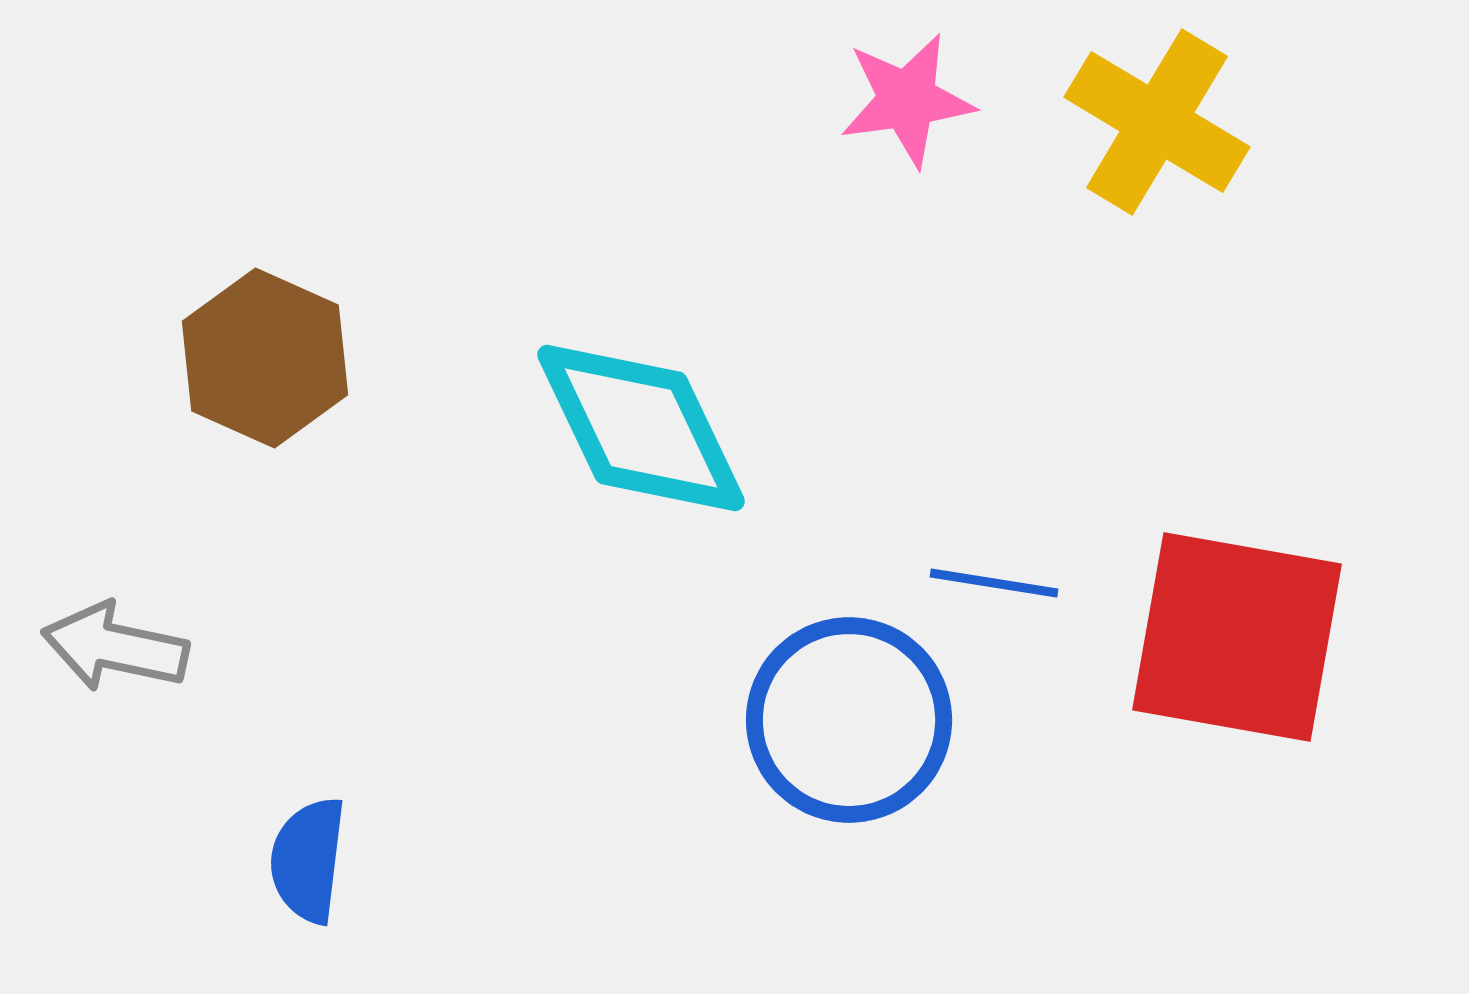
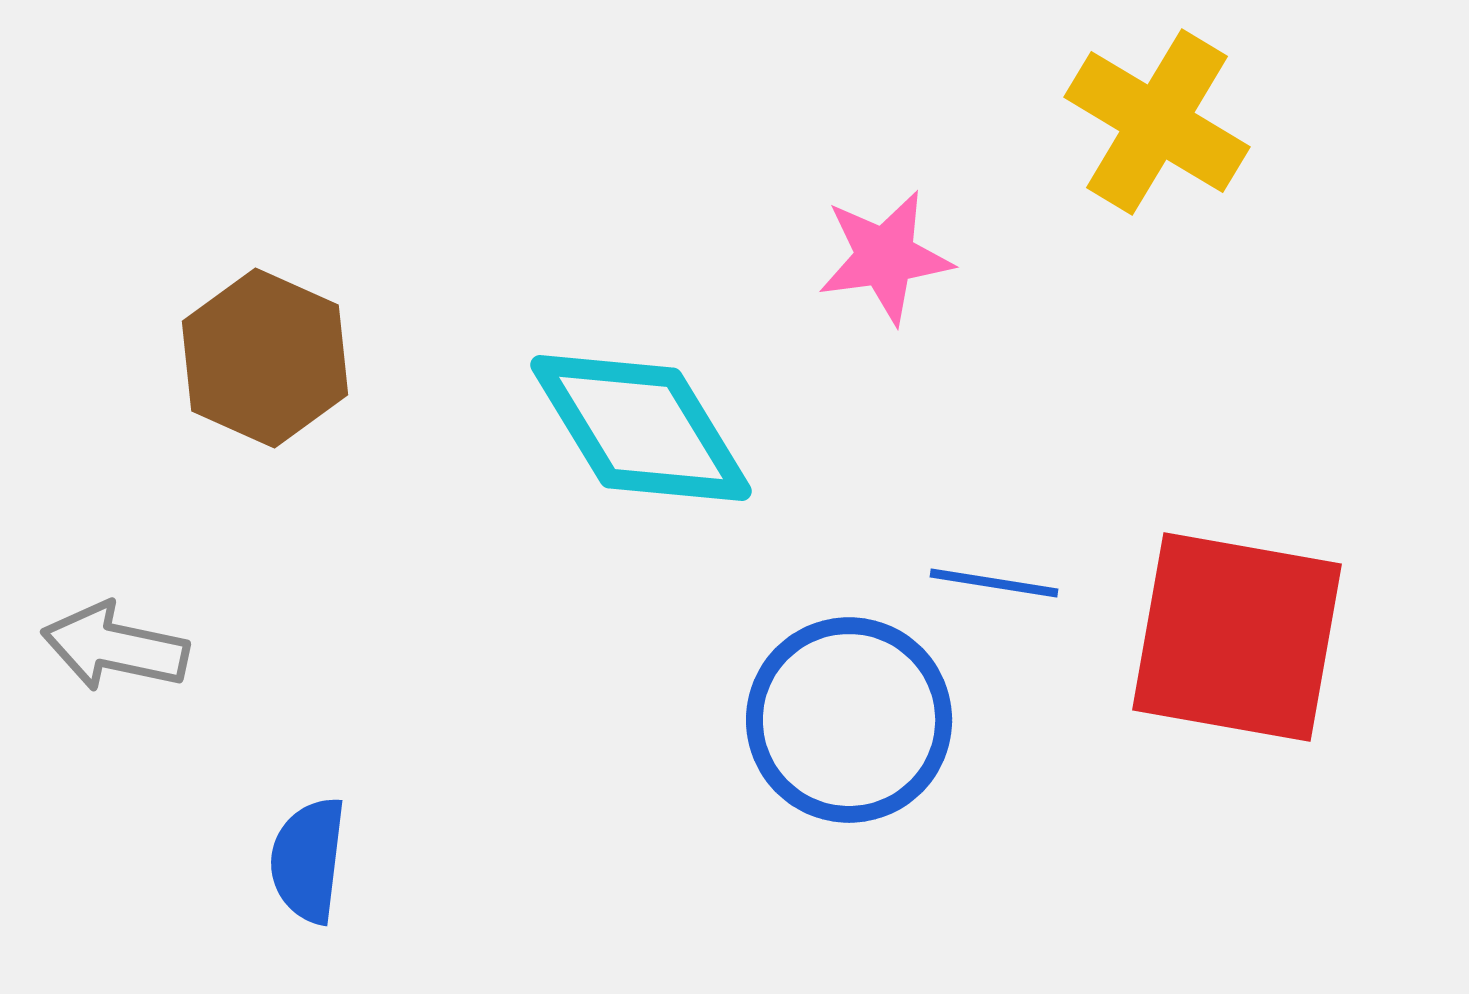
pink star: moved 22 px left, 157 px down
cyan diamond: rotated 6 degrees counterclockwise
